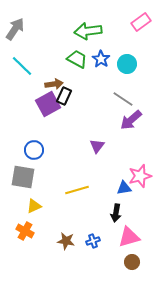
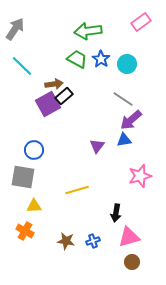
black rectangle: rotated 24 degrees clockwise
blue triangle: moved 48 px up
yellow triangle: rotated 21 degrees clockwise
